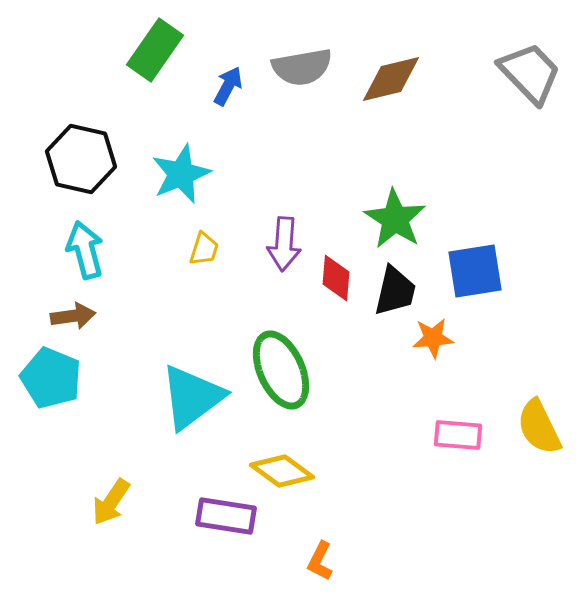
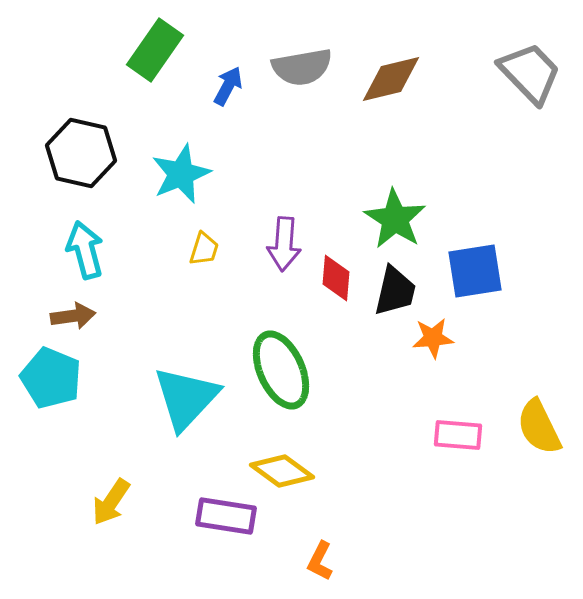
black hexagon: moved 6 px up
cyan triangle: moved 6 px left, 1 px down; rotated 10 degrees counterclockwise
